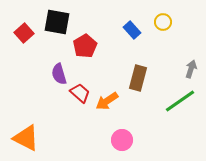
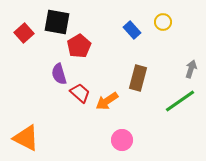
red pentagon: moved 6 px left
